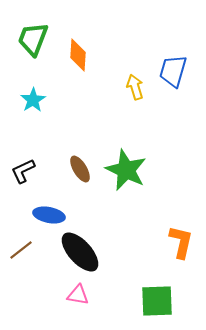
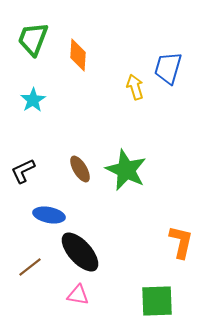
blue trapezoid: moved 5 px left, 3 px up
brown line: moved 9 px right, 17 px down
